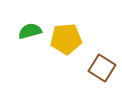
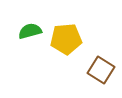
brown square: moved 1 px left, 2 px down
